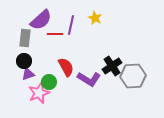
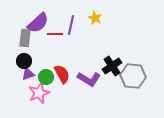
purple semicircle: moved 3 px left, 3 px down
red semicircle: moved 4 px left, 7 px down
gray hexagon: rotated 10 degrees clockwise
green circle: moved 3 px left, 5 px up
